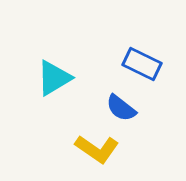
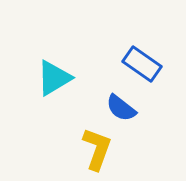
blue rectangle: rotated 9 degrees clockwise
yellow L-shape: rotated 105 degrees counterclockwise
